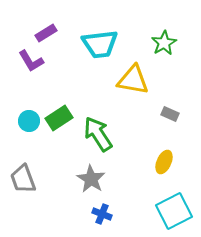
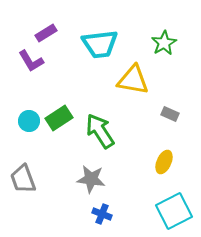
green arrow: moved 2 px right, 3 px up
gray star: rotated 24 degrees counterclockwise
